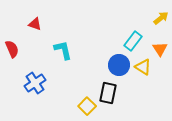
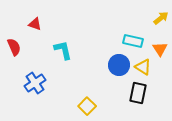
cyan rectangle: rotated 66 degrees clockwise
red semicircle: moved 2 px right, 2 px up
black rectangle: moved 30 px right
